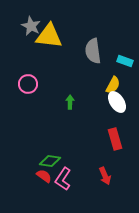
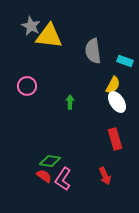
pink circle: moved 1 px left, 2 px down
